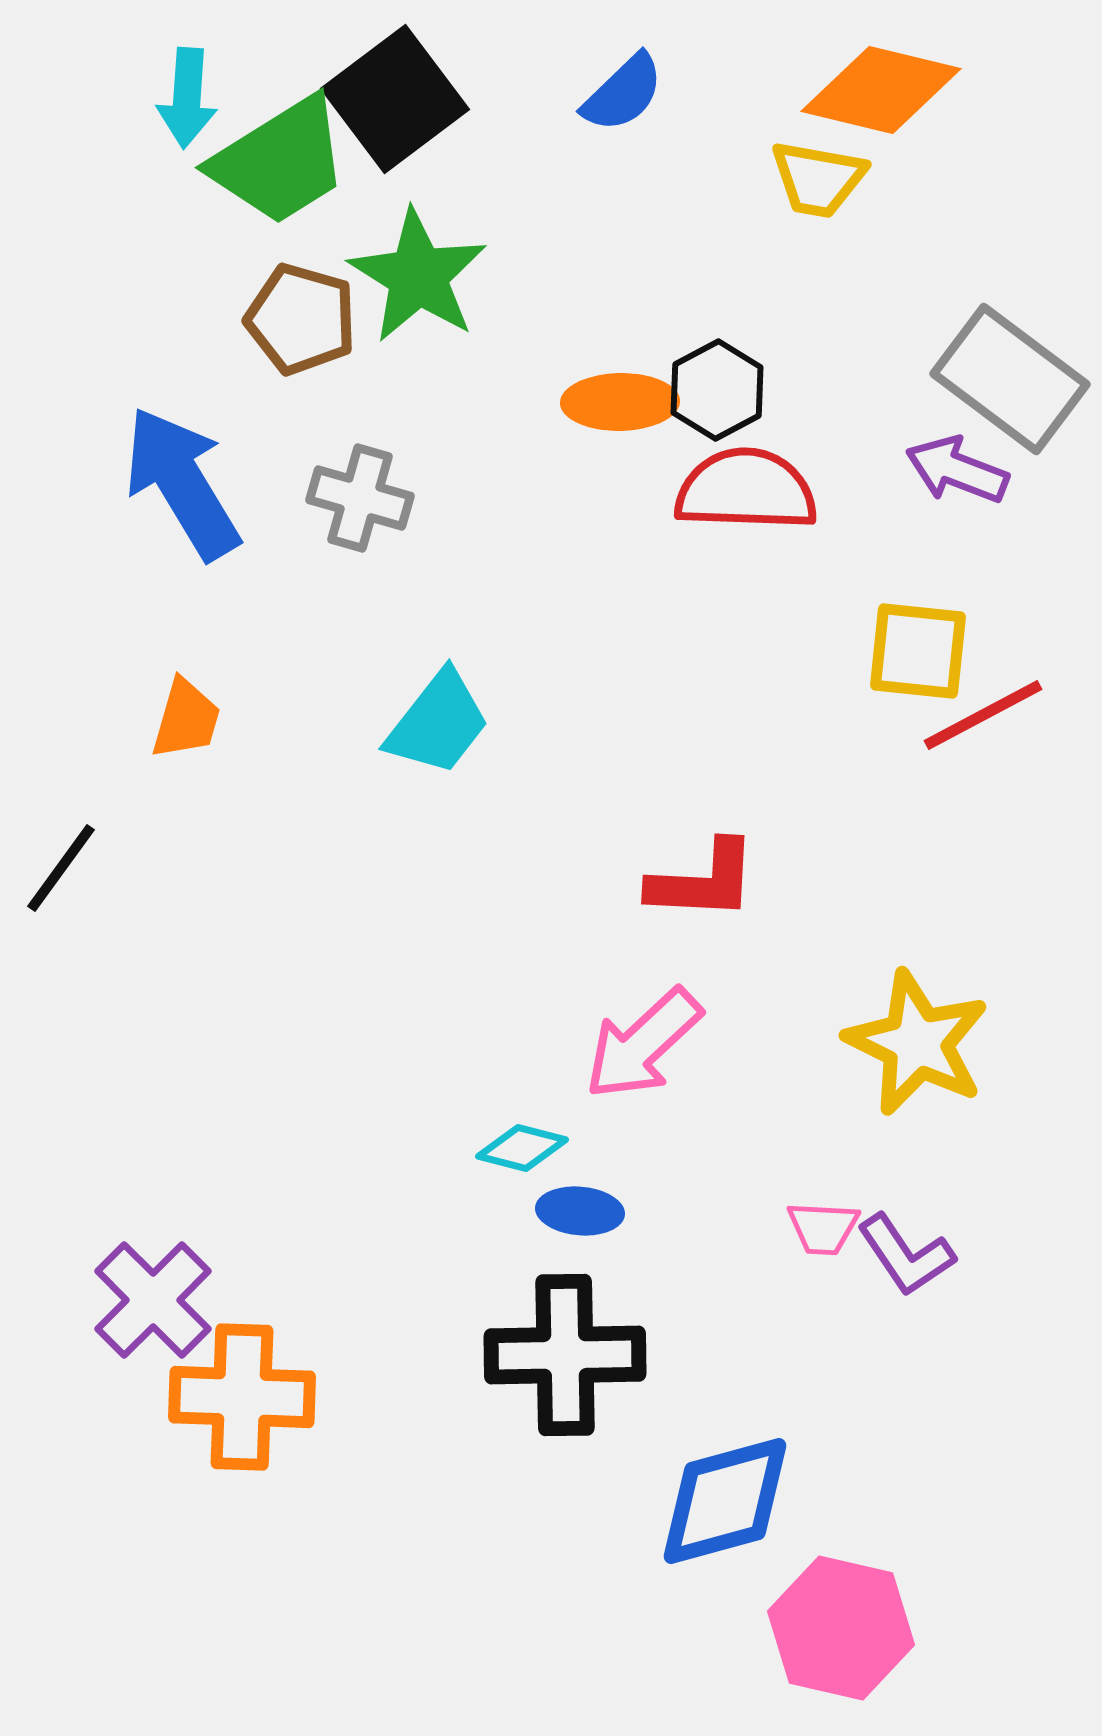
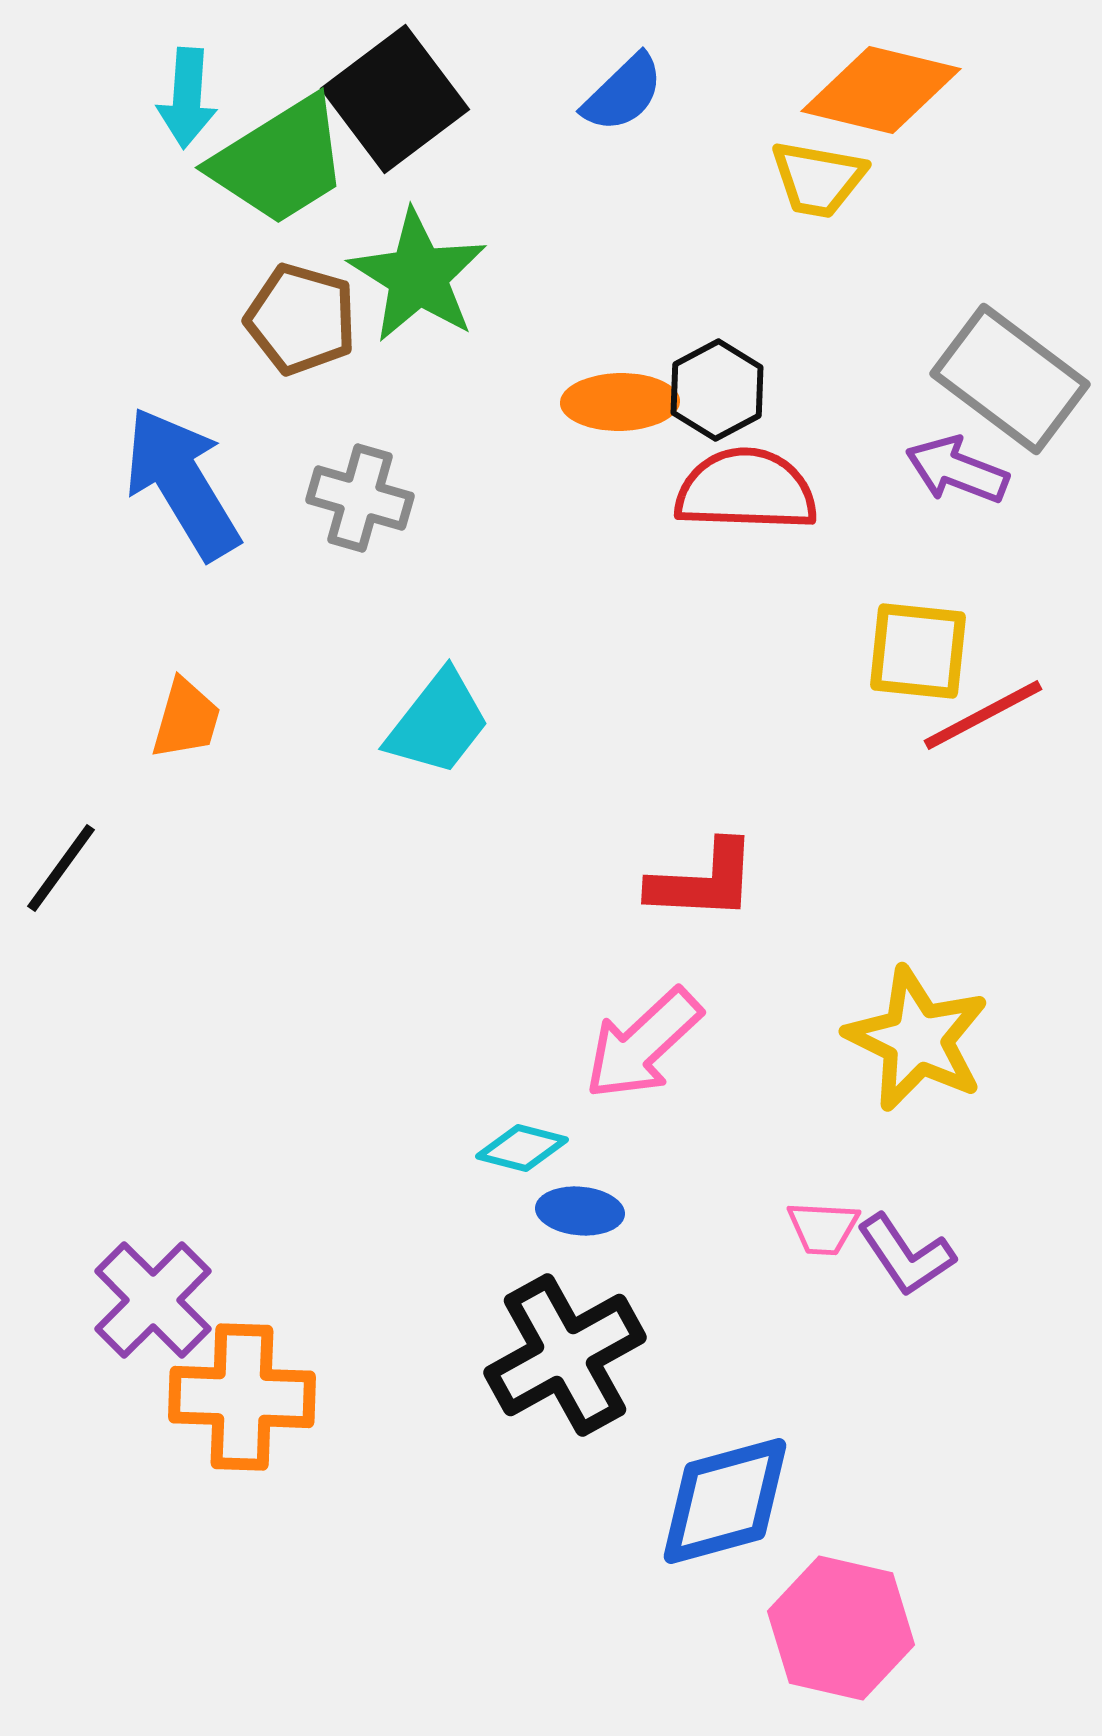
yellow star: moved 4 px up
black cross: rotated 28 degrees counterclockwise
